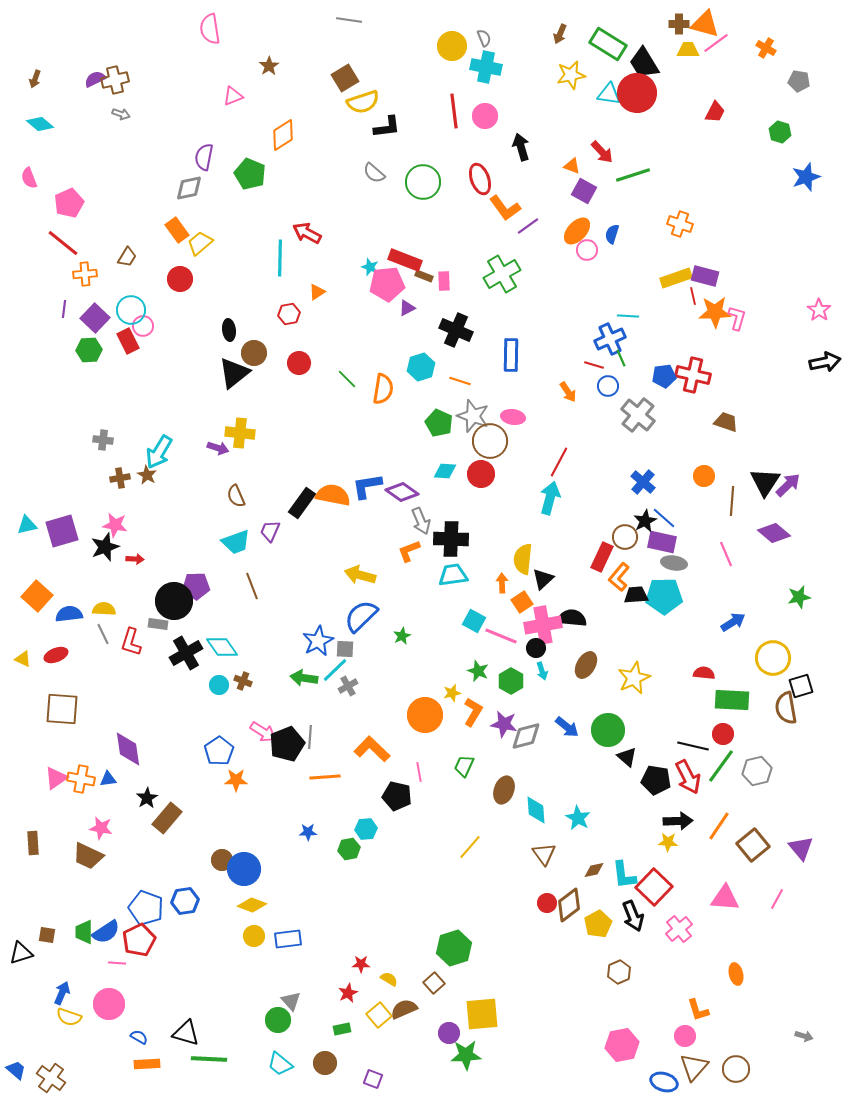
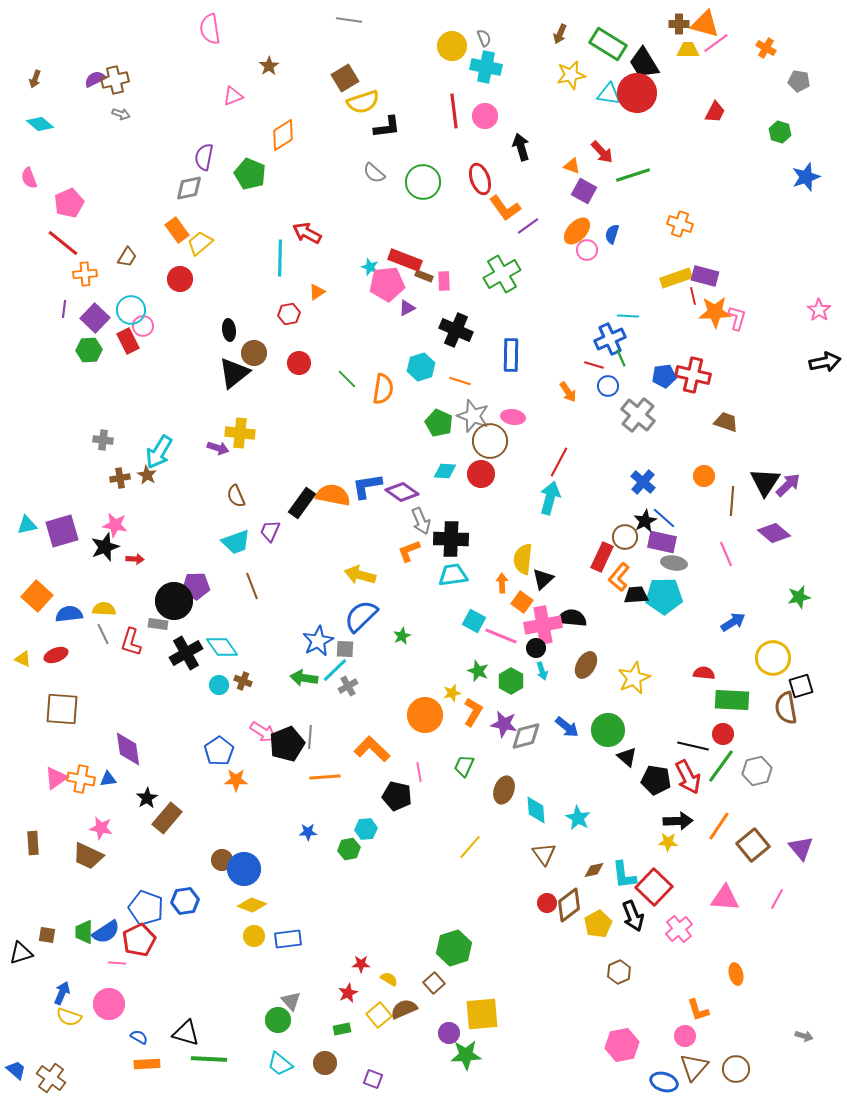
orange square at (522, 602): rotated 20 degrees counterclockwise
